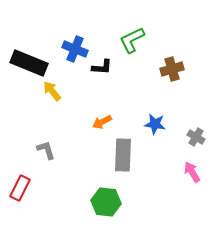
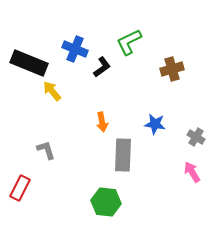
green L-shape: moved 3 px left, 2 px down
black L-shape: rotated 40 degrees counterclockwise
orange arrow: rotated 72 degrees counterclockwise
